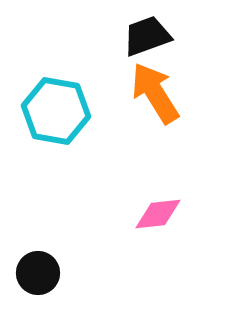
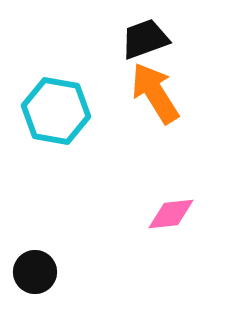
black trapezoid: moved 2 px left, 3 px down
pink diamond: moved 13 px right
black circle: moved 3 px left, 1 px up
